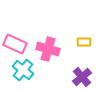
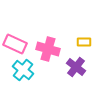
purple cross: moved 6 px left, 10 px up; rotated 12 degrees counterclockwise
